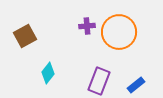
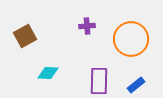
orange circle: moved 12 px right, 7 px down
cyan diamond: rotated 55 degrees clockwise
purple rectangle: rotated 20 degrees counterclockwise
